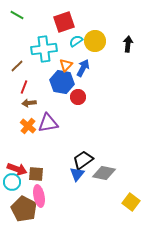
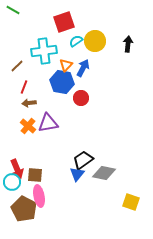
green line: moved 4 px left, 5 px up
cyan cross: moved 2 px down
red circle: moved 3 px right, 1 px down
red arrow: rotated 48 degrees clockwise
brown square: moved 1 px left, 1 px down
yellow square: rotated 18 degrees counterclockwise
